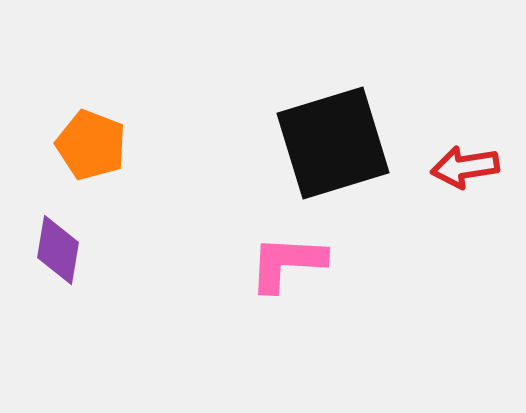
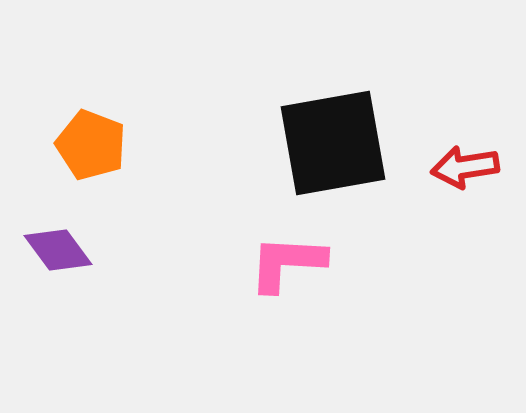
black square: rotated 7 degrees clockwise
purple diamond: rotated 46 degrees counterclockwise
